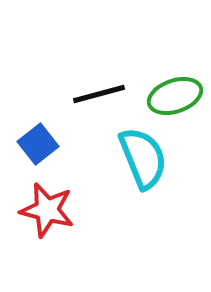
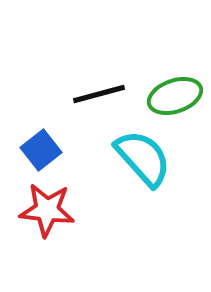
blue square: moved 3 px right, 6 px down
cyan semicircle: rotated 20 degrees counterclockwise
red star: rotated 8 degrees counterclockwise
